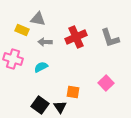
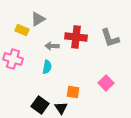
gray triangle: rotated 42 degrees counterclockwise
red cross: rotated 30 degrees clockwise
gray arrow: moved 7 px right, 4 px down
cyan semicircle: moved 6 px right; rotated 128 degrees clockwise
black triangle: moved 1 px right, 1 px down
